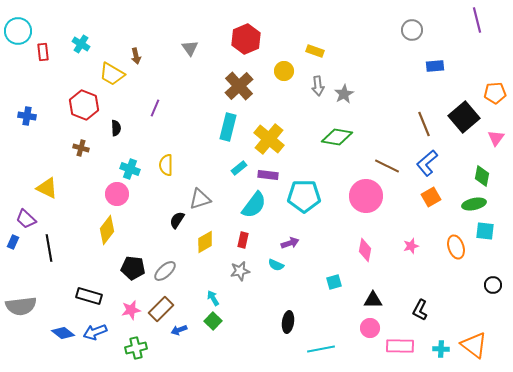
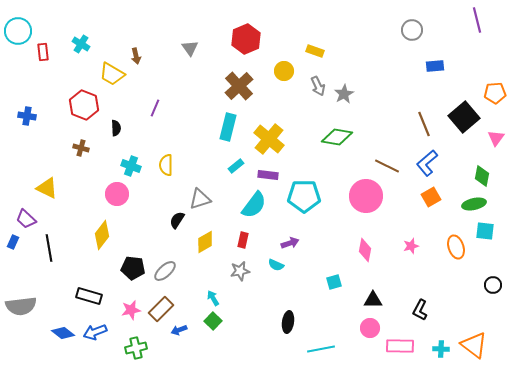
gray arrow at (318, 86): rotated 18 degrees counterclockwise
cyan rectangle at (239, 168): moved 3 px left, 2 px up
cyan cross at (130, 169): moved 1 px right, 3 px up
yellow diamond at (107, 230): moved 5 px left, 5 px down
